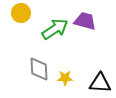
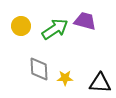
yellow circle: moved 13 px down
